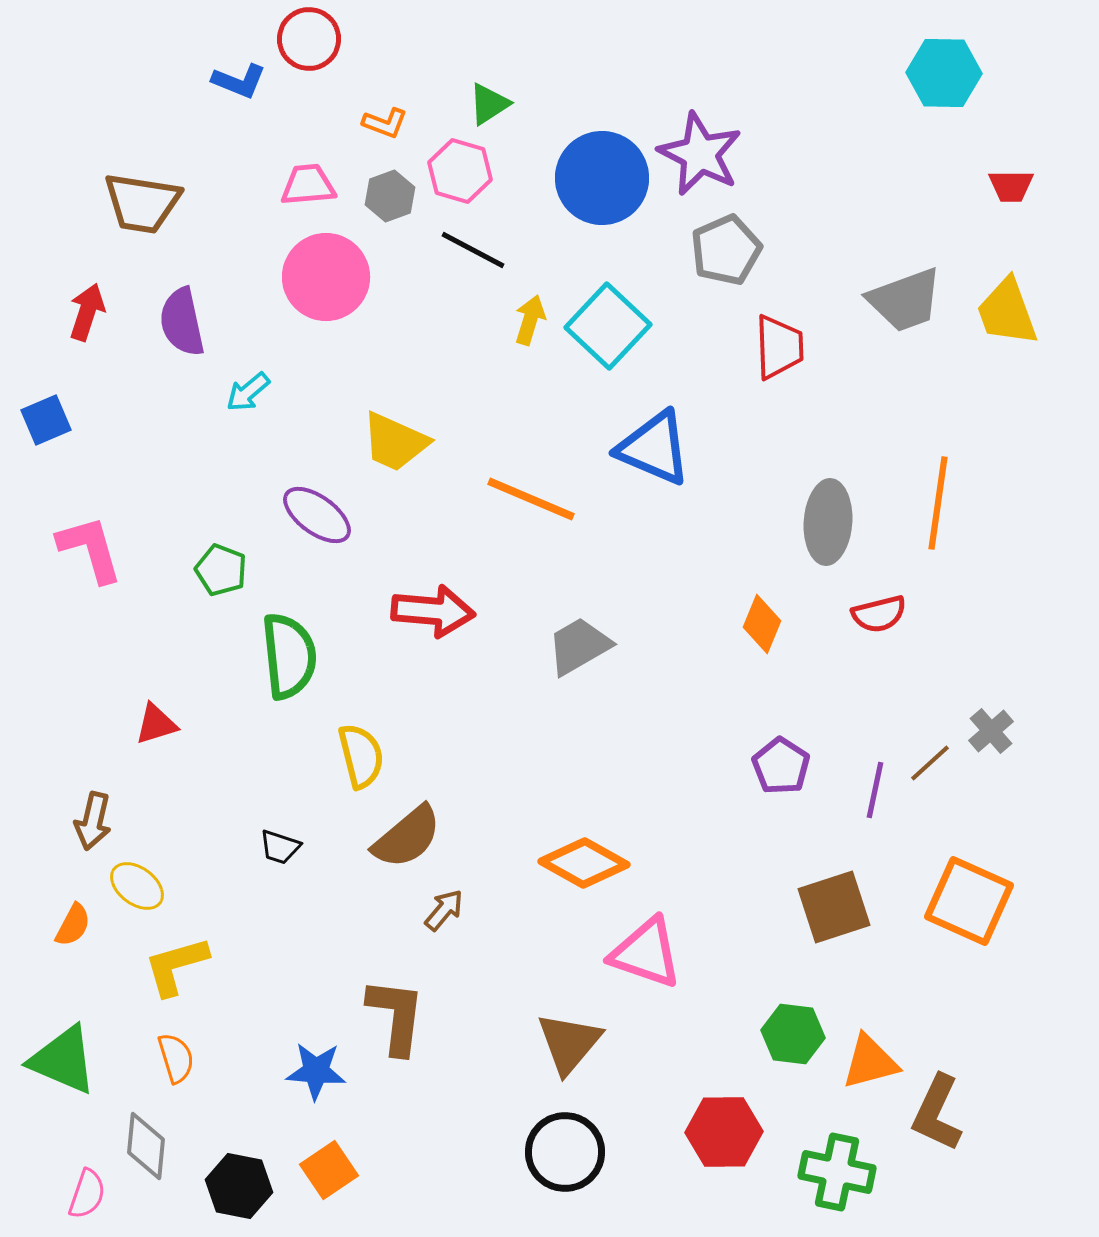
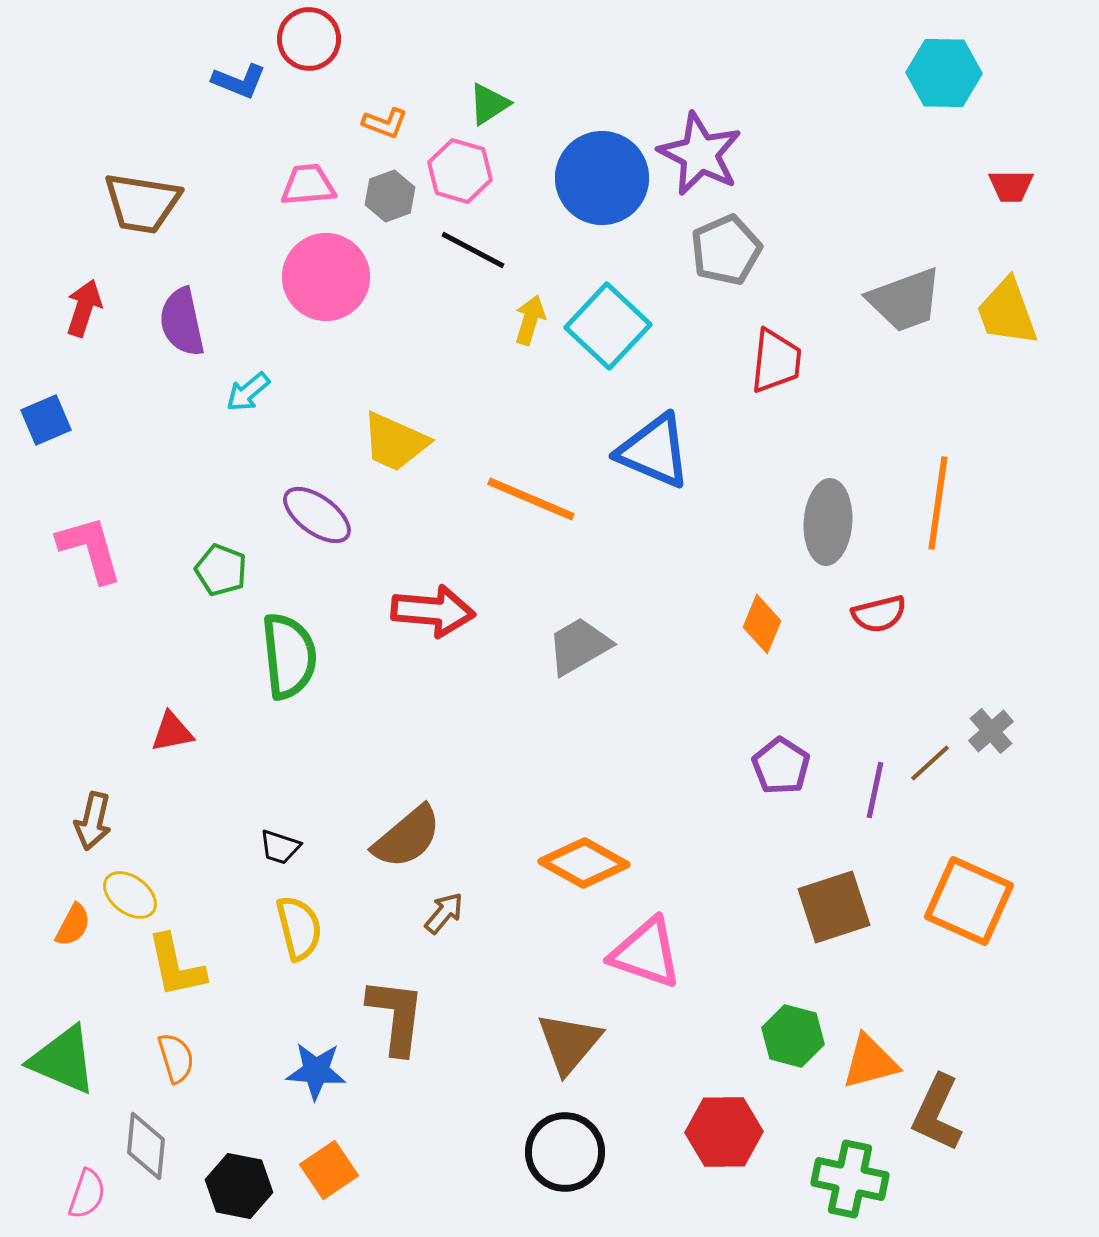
red arrow at (87, 312): moved 3 px left, 4 px up
red trapezoid at (779, 347): moved 3 px left, 14 px down; rotated 8 degrees clockwise
blue triangle at (654, 448): moved 3 px down
red triangle at (156, 724): moved 16 px right, 8 px down; rotated 6 degrees clockwise
yellow semicircle at (361, 756): moved 62 px left, 172 px down
yellow ellipse at (137, 886): moved 7 px left, 9 px down
brown arrow at (444, 910): moved 3 px down
yellow L-shape at (176, 966): rotated 86 degrees counterclockwise
green hexagon at (793, 1034): moved 2 px down; rotated 8 degrees clockwise
green cross at (837, 1172): moved 13 px right, 7 px down
